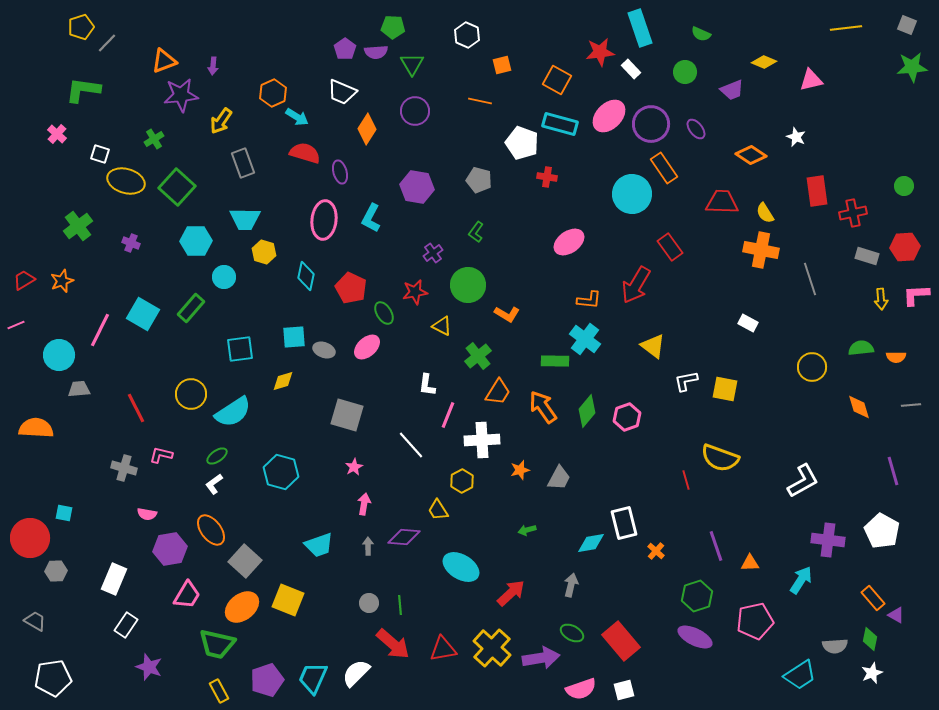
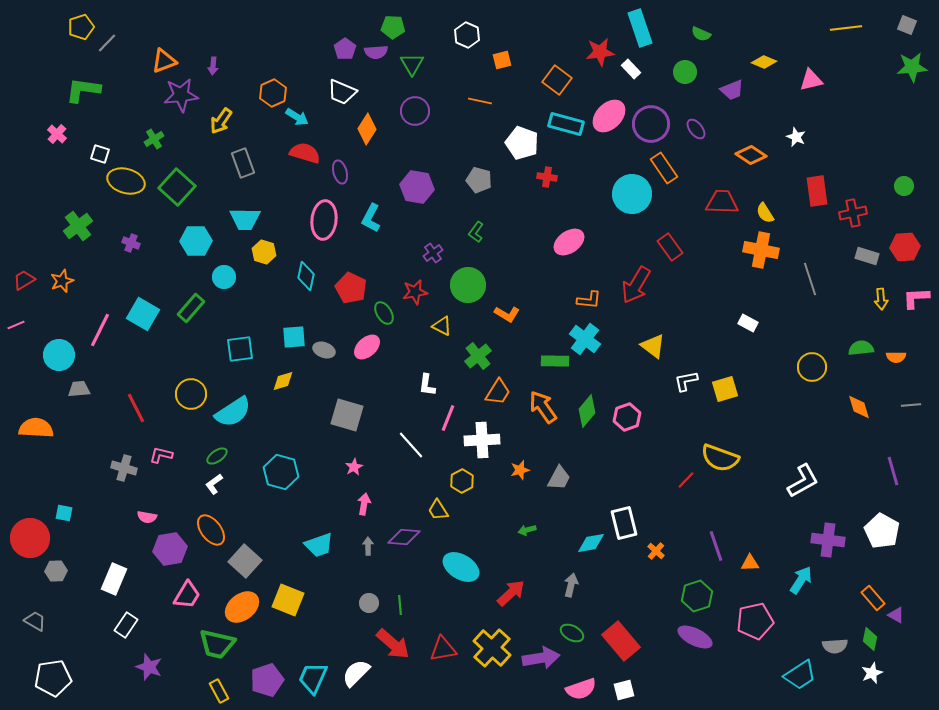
orange square at (502, 65): moved 5 px up
orange square at (557, 80): rotated 8 degrees clockwise
cyan rectangle at (560, 124): moved 6 px right
pink L-shape at (916, 295): moved 3 px down
yellow square at (725, 389): rotated 28 degrees counterclockwise
pink line at (448, 415): moved 3 px down
red line at (686, 480): rotated 60 degrees clockwise
pink semicircle at (147, 514): moved 3 px down
